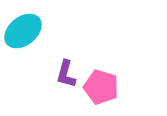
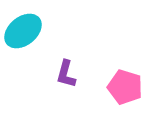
pink pentagon: moved 24 px right
